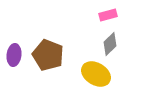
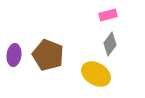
gray diamond: rotated 10 degrees counterclockwise
